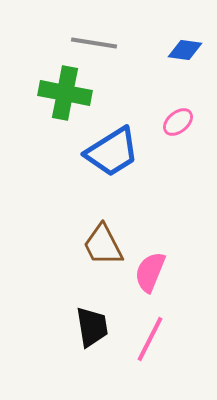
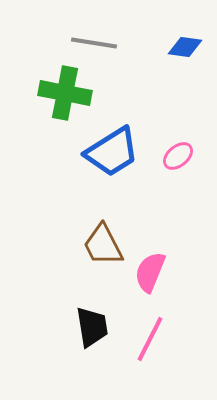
blue diamond: moved 3 px up
pink ellipse: moved 34 px down
